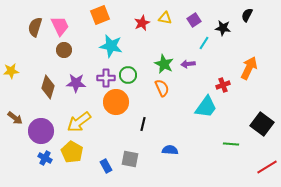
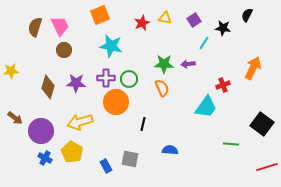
green star: rotated 24 degrees counterclockwise
orange arrow: moved 4 px right
green circle: moved 1 px right, 4 px down
yellow arrow: moved 1 px right; rotated 20 degrees clockwise
red line: rotated 15 degrees clockwise
